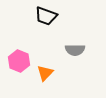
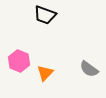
black trapezoid: moved 1 px left, 1 px up
gray semicircle: moved 14 px right, 19 px down; rotated 36 degrees clockwise
